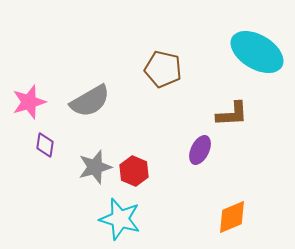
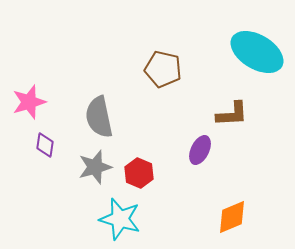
gray semicircle: moved 9 px right, 16 px down; rotated 108 degrees clockwise
red hexagon: moved 5 px right, 2 px down
